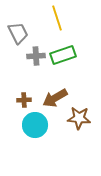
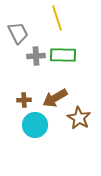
green rectangle: rotated 20 degrees clockwise
brown star: rotated 25 degrees clockwise
